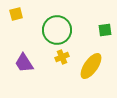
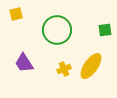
yellow cross: moved 2 px right, 12 px down
